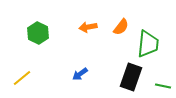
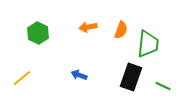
orange semicircle: moved 3 px down; rotated 18 degrees counterclockwise
blue arrow: moved 1 px left, 1 px down; rotated 56 degrees clockwise
green line: rotated 14 degrees clockwise
